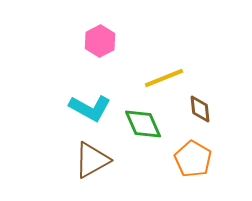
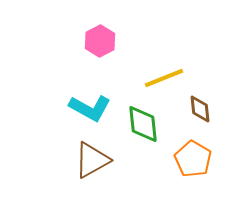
green diamond: rotated 18 degrees clockwise
